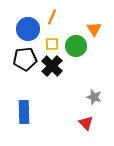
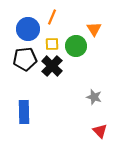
red triangle: moved 14 px right, 8 px down
